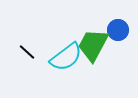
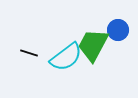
black line: moved 2 px right, 1 px down; rotated 24 degrees counterclockwise
